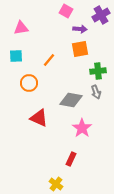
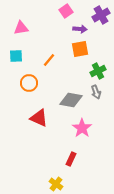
pink square: rotated 24 degrees clockwise
green cross: rotated 21 degrees counterclockwise
